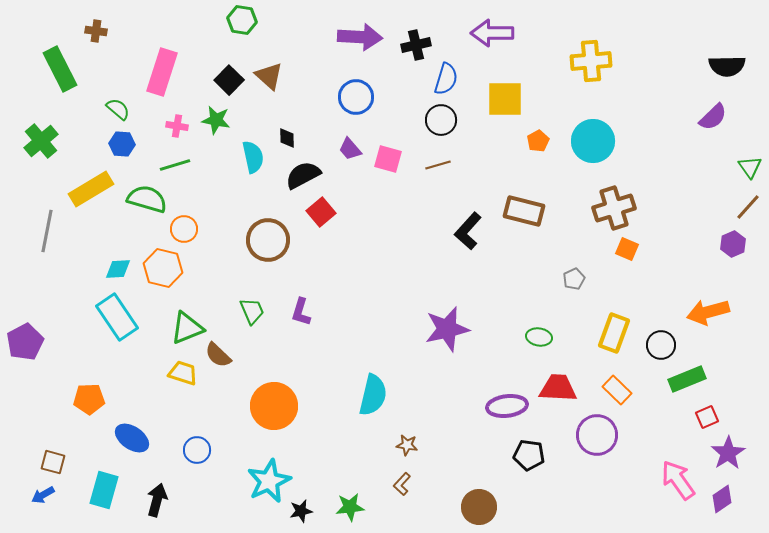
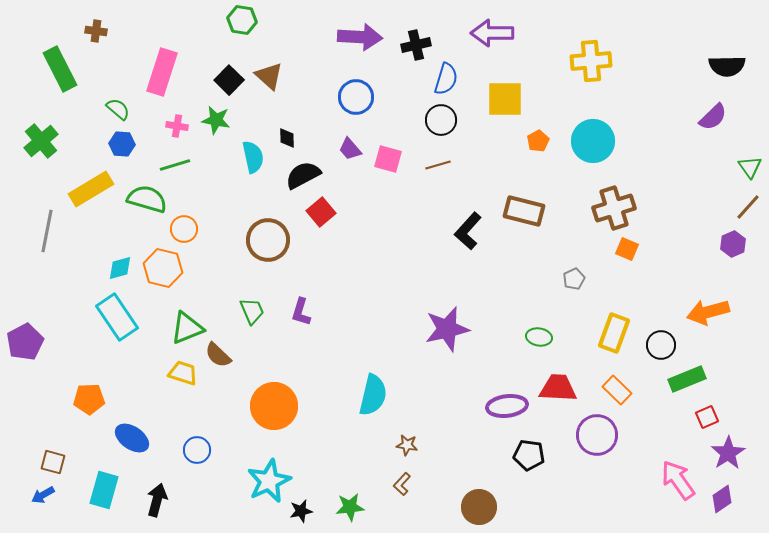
cyan diamond at (118, 269): moved 2 px right, 1 px up; rotated 12 degrees counterclockwise
